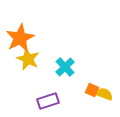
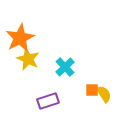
orange square: rotated 24 degrees counterclockwise
yellow semicircle: rotated 36 degrees clockwise
